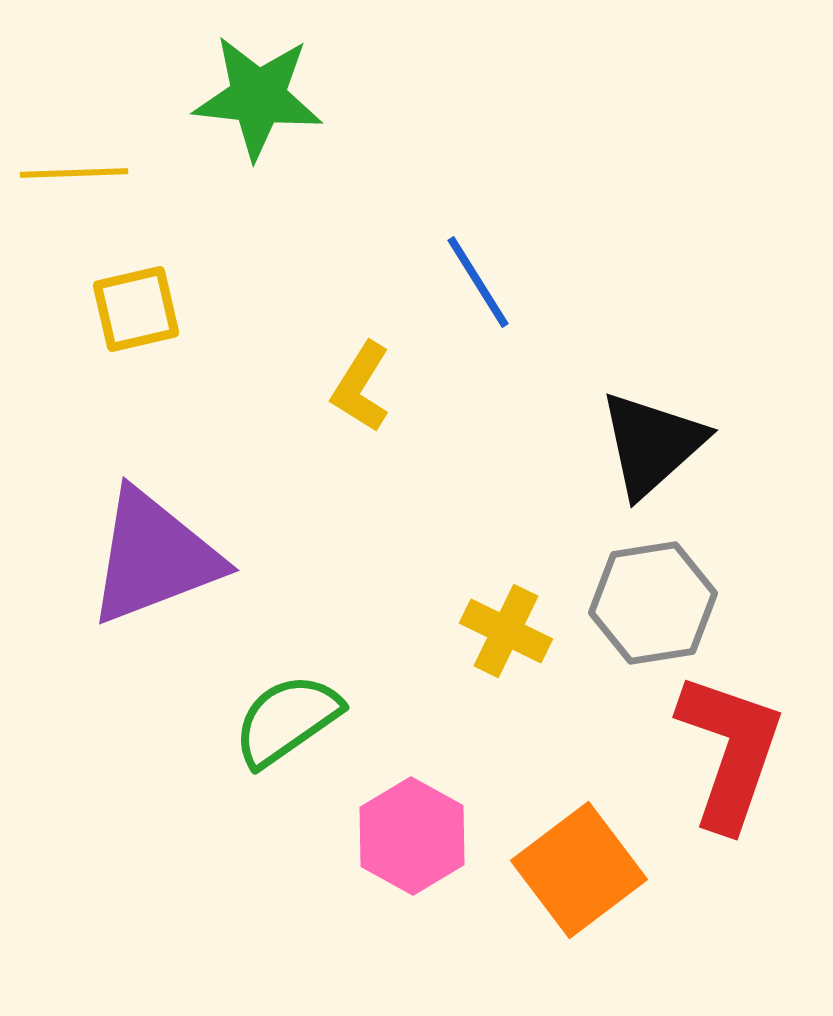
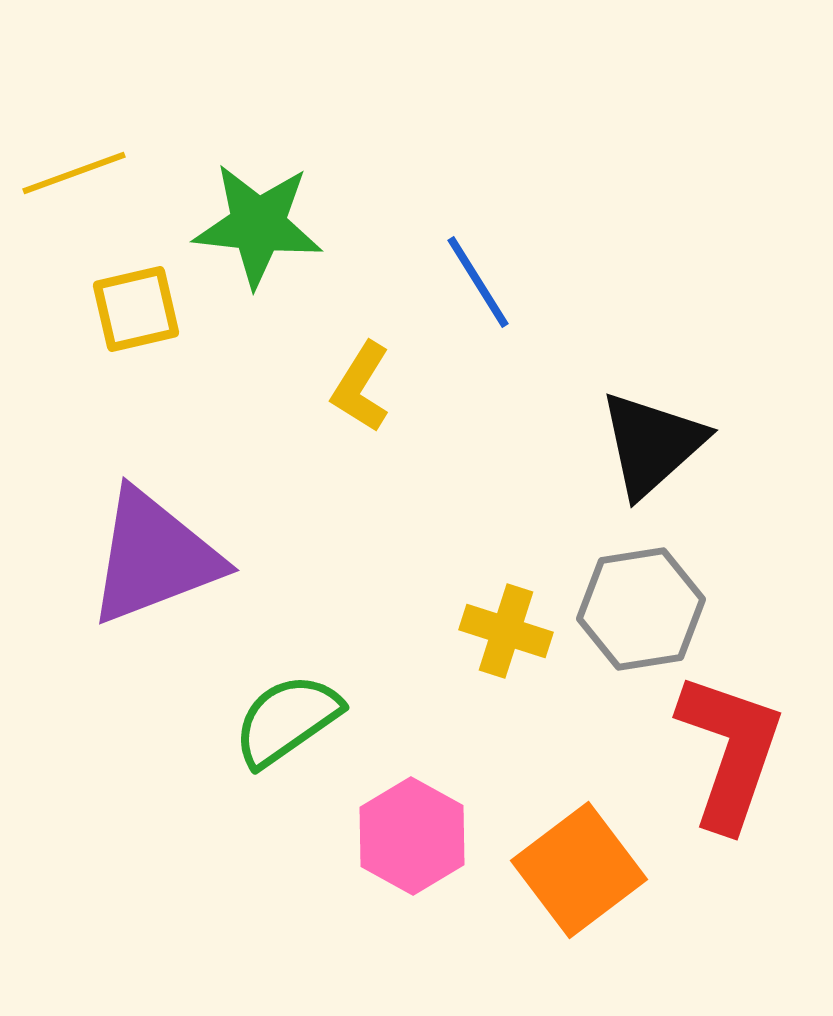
green star: moved 128 px down
yellow line: rotated 18 degrees counterclockwise
gray hexagon: moved 12 px left, 6 px down
yellow cross: rotated 8 degrees counterclockwise
